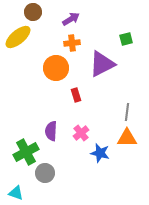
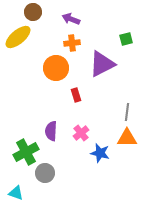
purple arrow: rotated 126 degrees counterclockwise
